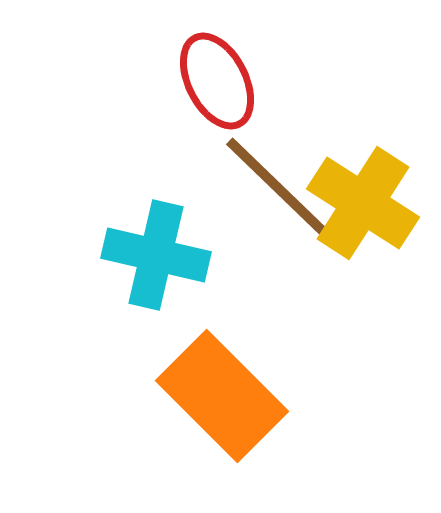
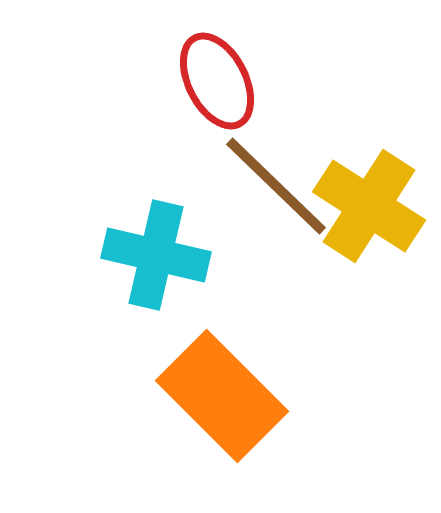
yellow cross: moved 6 px right, 3 px down
